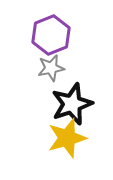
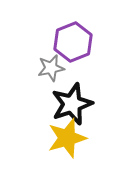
purple hexagon: moved 22 px right, 7 px down
